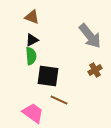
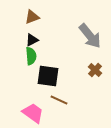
brown triangle: rotated 42 degrees counterclockwise
brown cross: rotated 16 degrees counterclockwise
